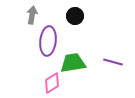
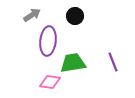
gray arrow: rotated 48 degrees clockwise
purple line: rotated 54 degrees clockwise
pink diamond: moved 2 px left, 1 px up; rotated 40 degrees clockwise
